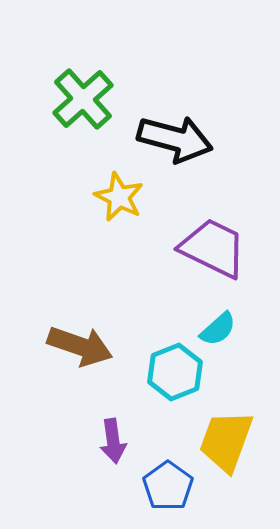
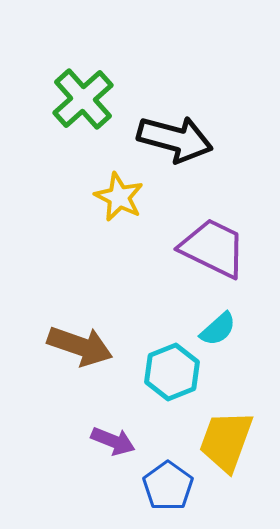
cyan hexagon: moved 3 px left
purple arrow: rotated 60 degrees counterclockwise
